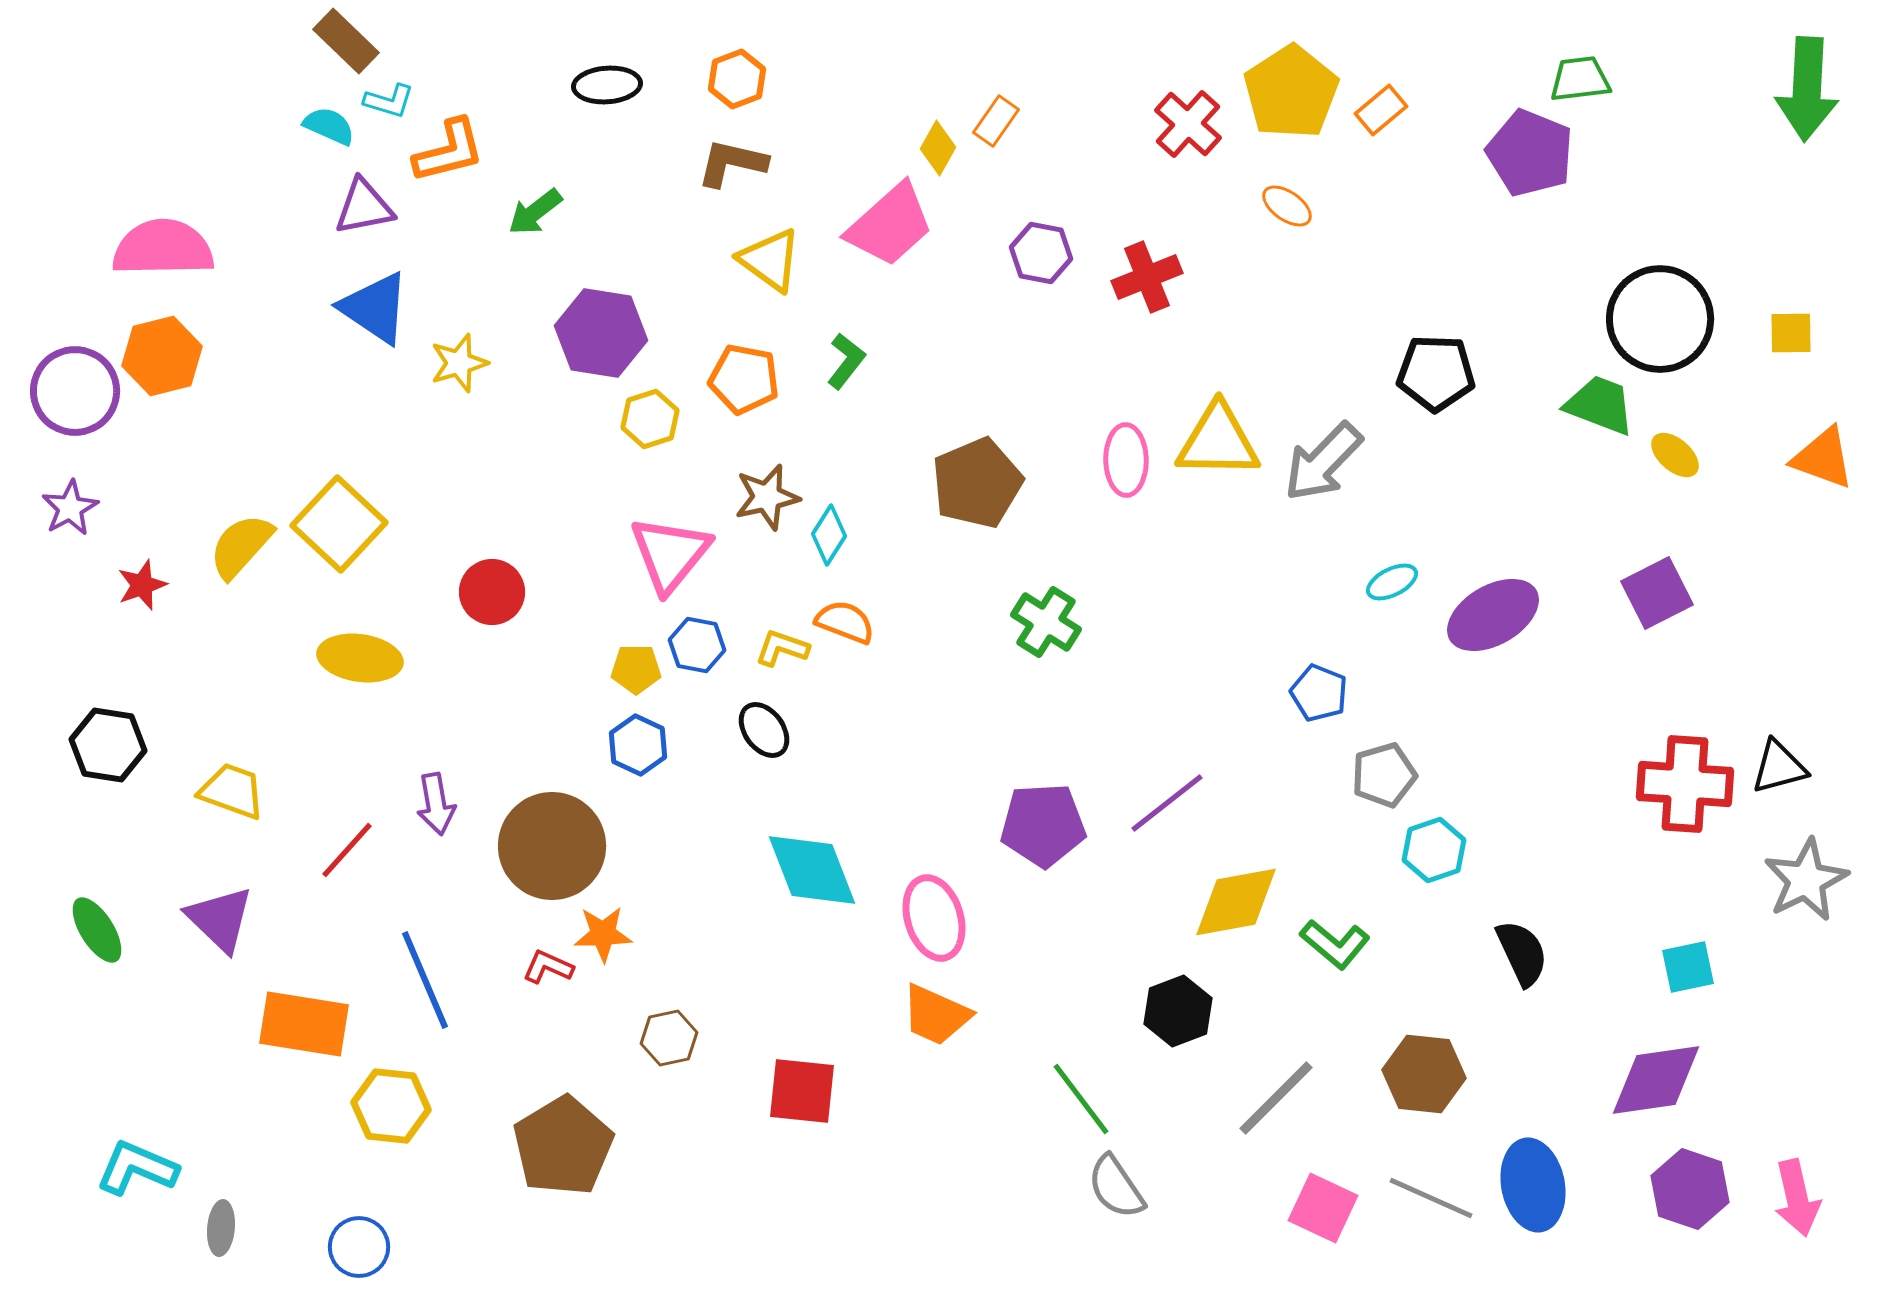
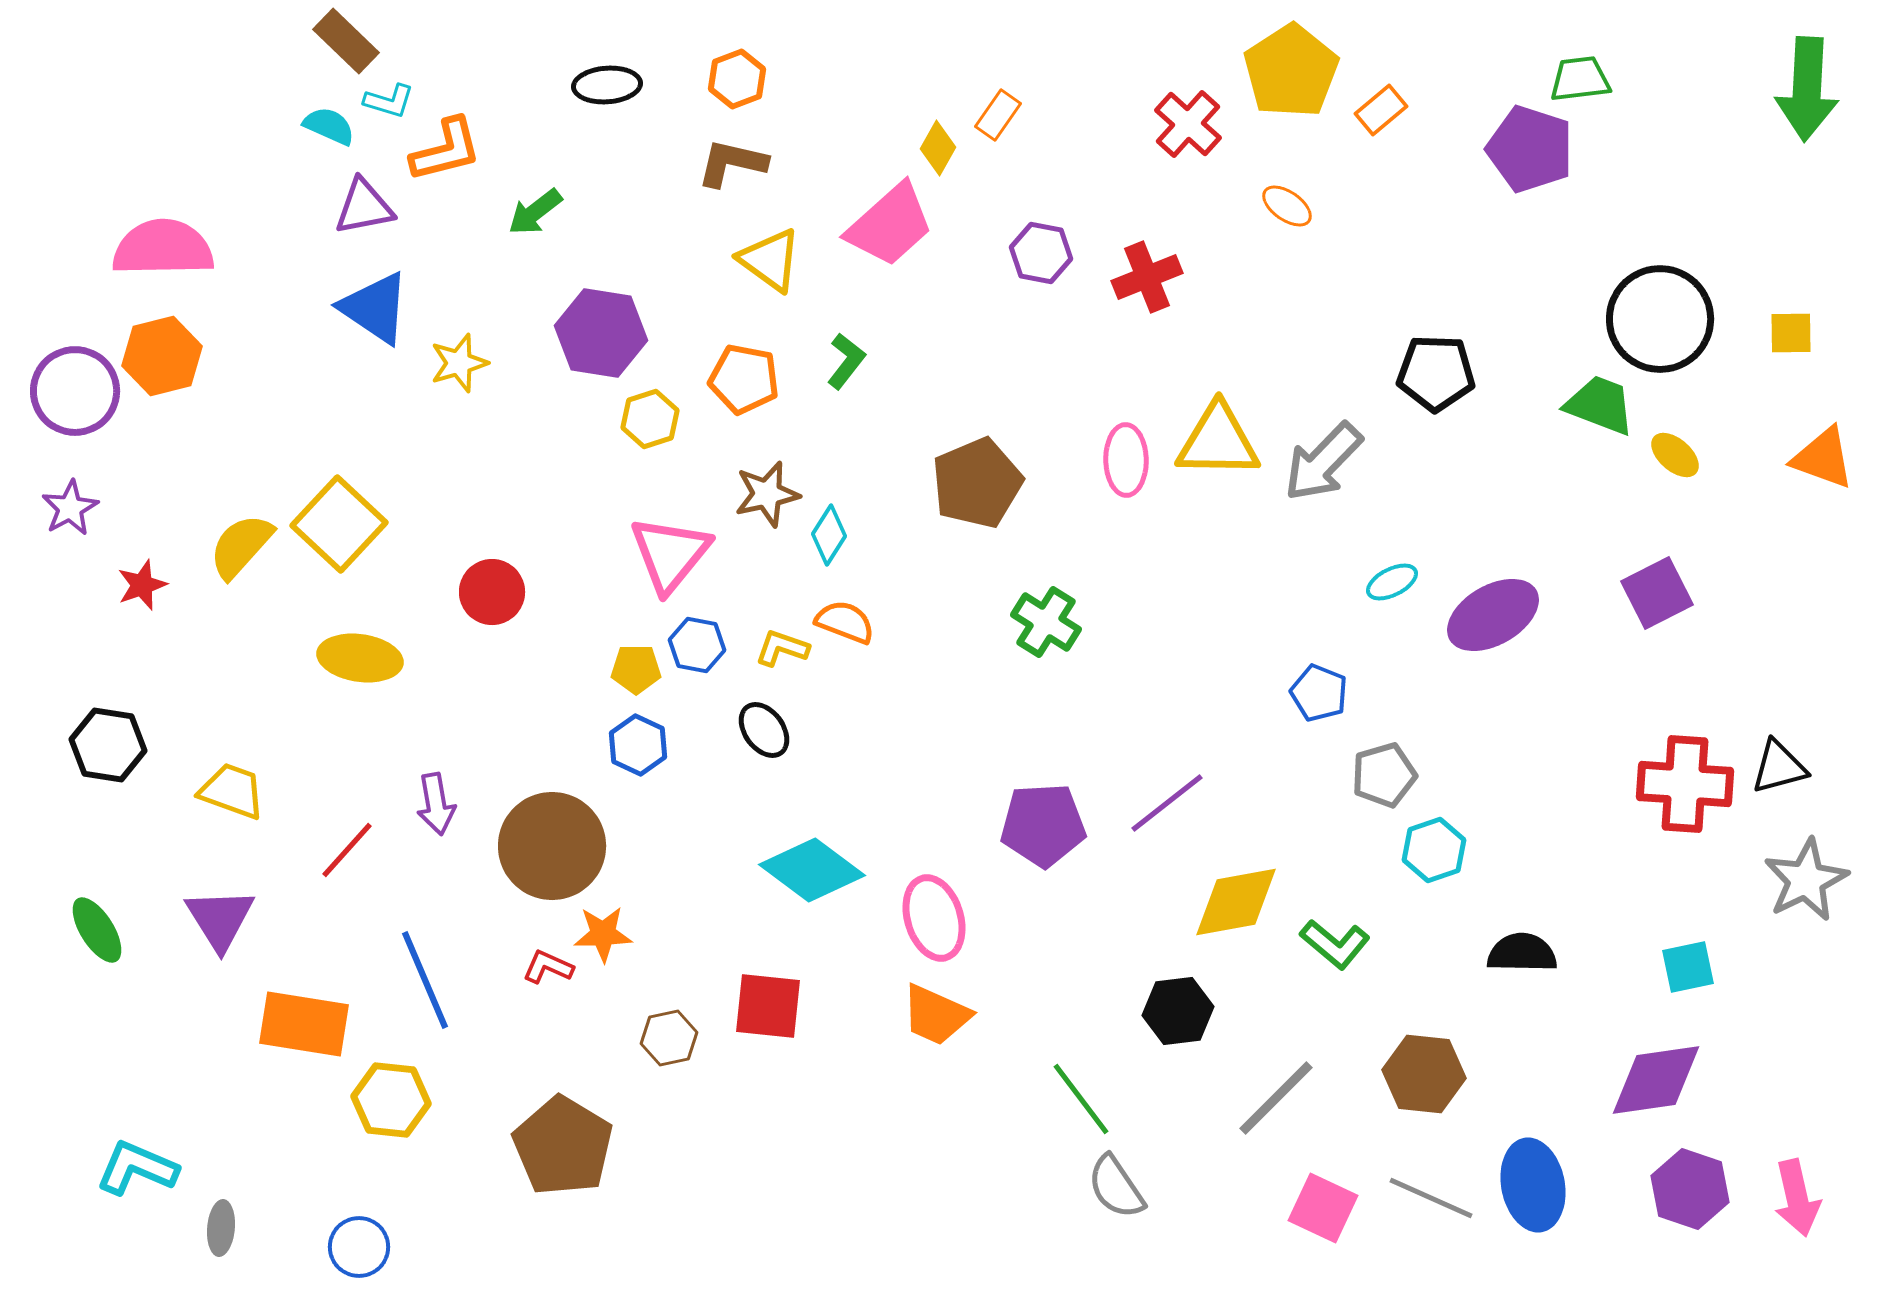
yellow pentagon at (1291, 92): moved 21 px up
orange rectangle at (996, 121): moved 2 px right, 6 px up
orange L-shape at (449, 151): moved 3 px left, 1 px up
purple pentagon at (1530, 153): moved 4 px up; rotated 4 degrees counterclockwise
brown star at (767, 497): moved 3 px up
cyan diamond at (812, 870): rotated 32 degrees counterclockwise
purple triangle at (220, 919): rotated 14 degrees clockwise
black semicircle at (1522, 953): rotated 64 degrees counterclockwise
black hexagon at (1178, 1011): rotated 14 degrees clockwise
red square at (802, 1091): moved 34 px left, 85 px up
yellow hexagon at (391, 1106): moved 6 px up
brown pentagon at (563, 1146): rotated 10 degrees counterclockwise
